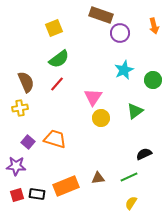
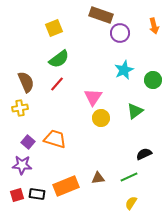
purple star: moved 6 px right, 1 px up
